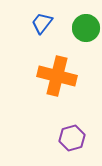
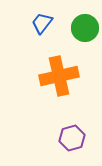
green circle: moved 1 px left
orange cross: moved 2 px right; rotated 27 degrees counterclockwise
